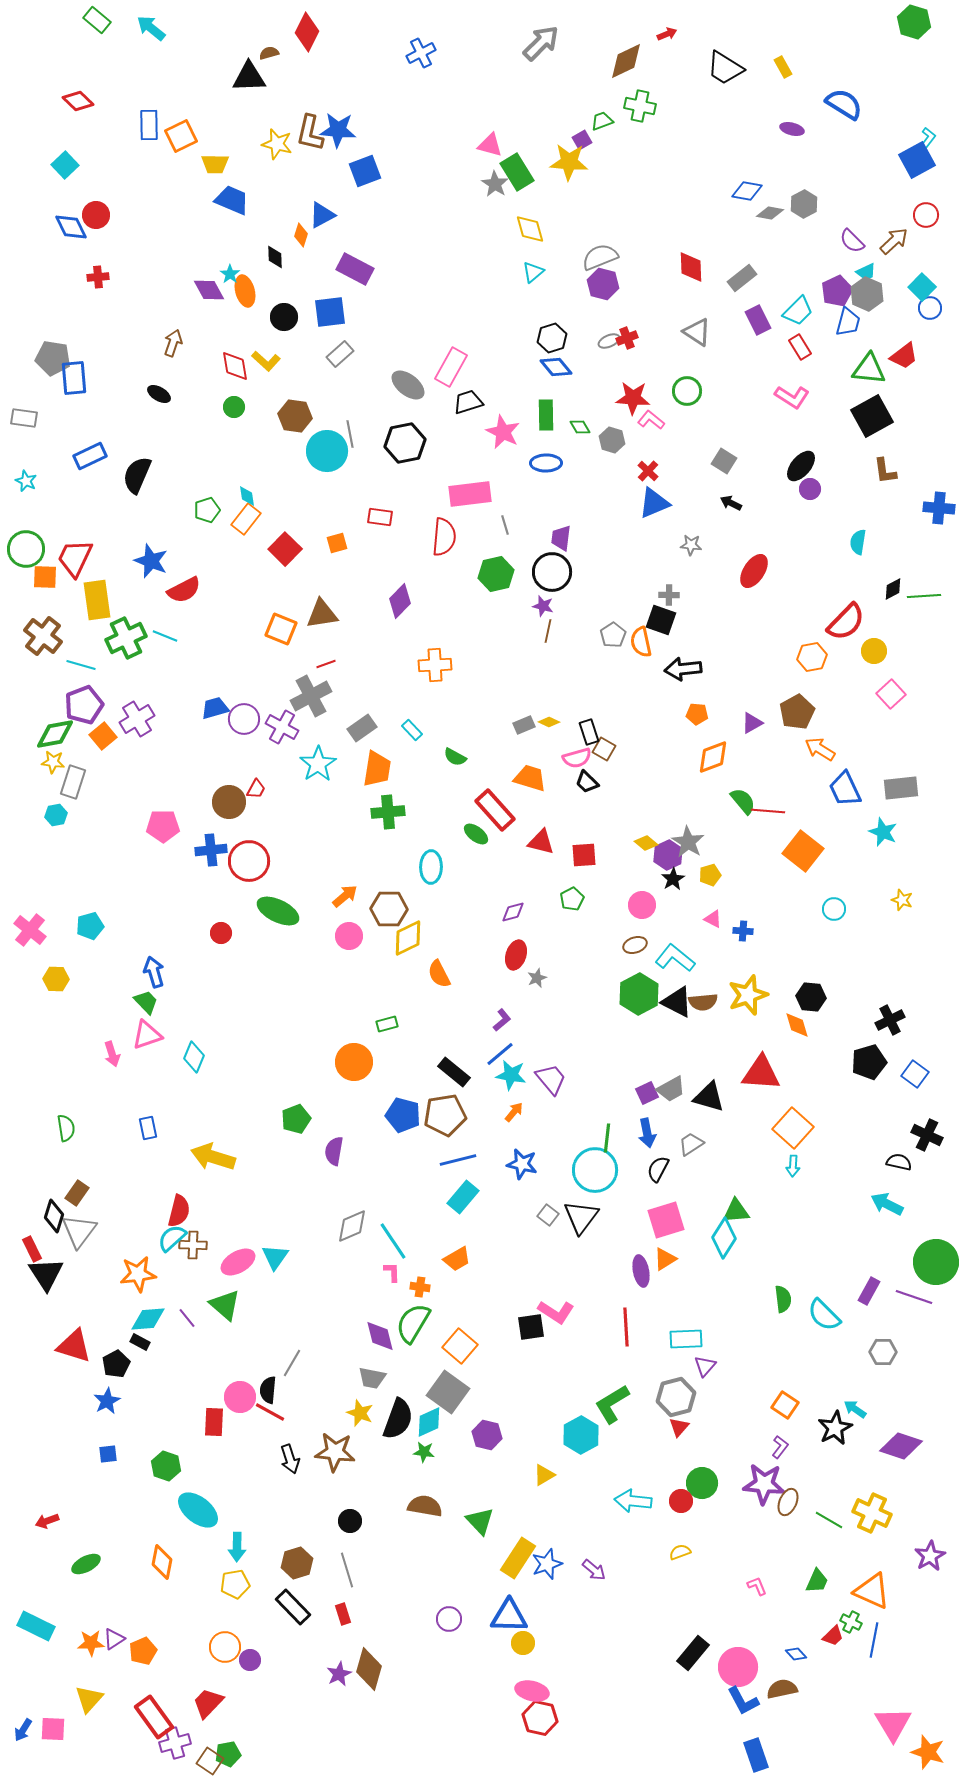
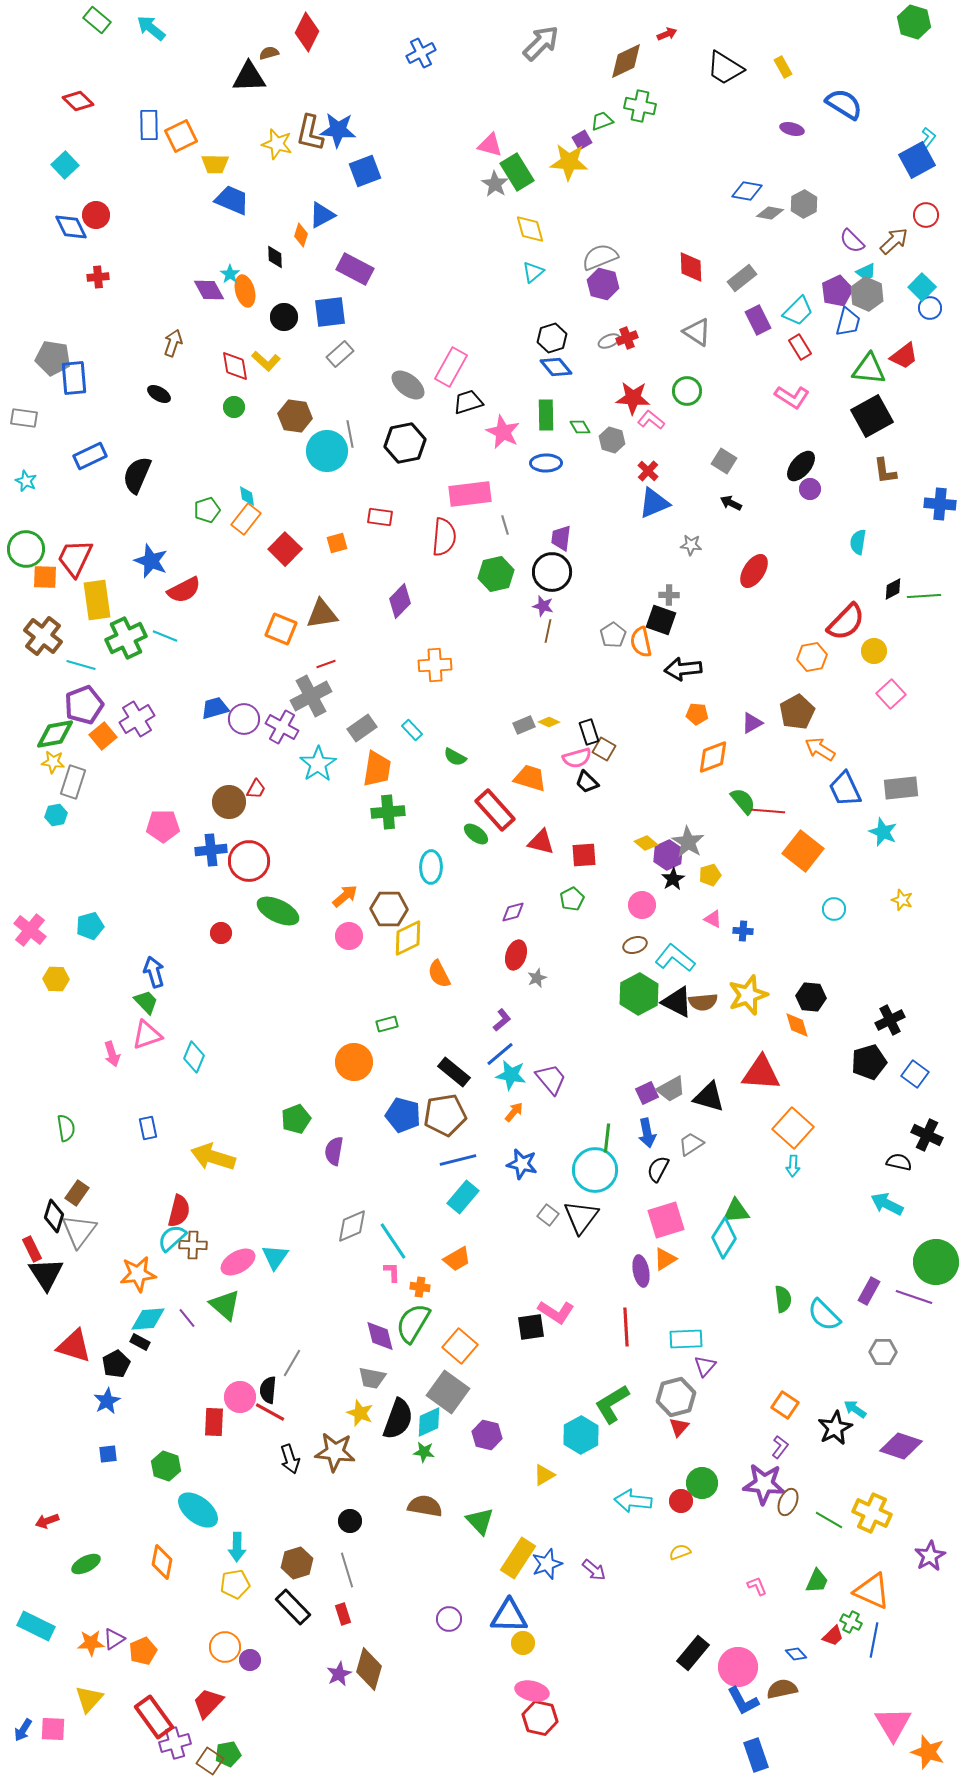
blue cross at (939, 508): moved 1 px right, 4 px up
